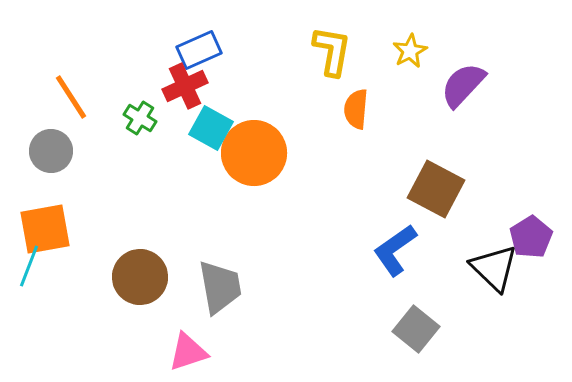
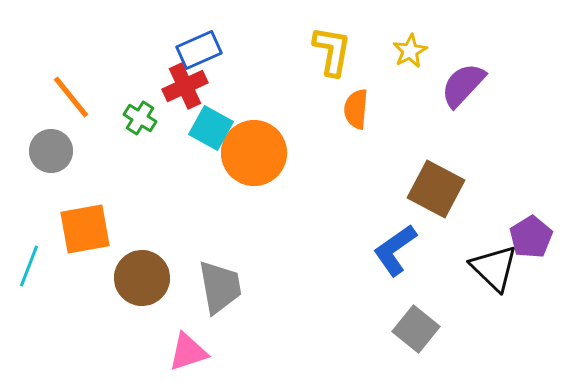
orange line: rotated 6 degrees counterclockwise
orange square: moved 40 px right
brown circle: moved 2 px right, 1 px down
